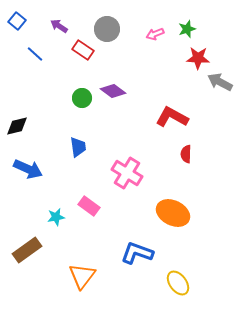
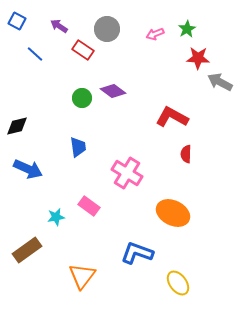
blue square: rotated 12 degrees counterclockwise
green star: rotated 12 degrees counterclockwise
